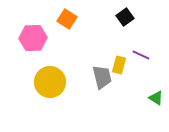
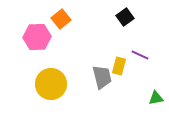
orange square: moved 6 px left; rotated 18 degrees clockwise
pink hexagon: moved 4 px right, 1 px up
purple line: moved 1 px left
yellow rectangle: moved 1 px down
yellow circle: moved 1 px right, 2 px down
green triangle: rotated 42 degrees counterclockwise
